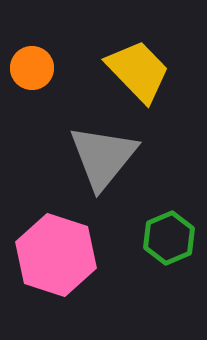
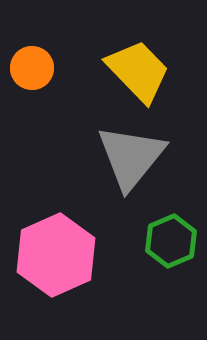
gray triangle: moved 28 px right
green hexagon: moved 2 px right, 3 px down
pink hexagon: rotated 18 degrees clockwise
